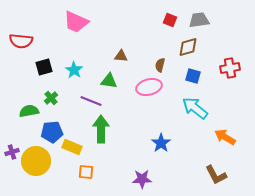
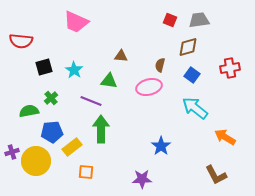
blue square: moved 1 px left, 1 px up; rotated 21 degrees clockwise
blue star: moved 3 px down
yellow rectangle: rotated 60 degrees counterclockwise
